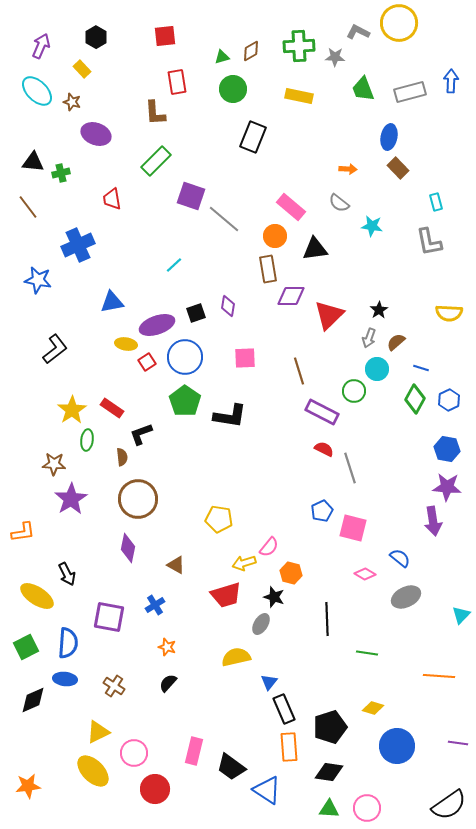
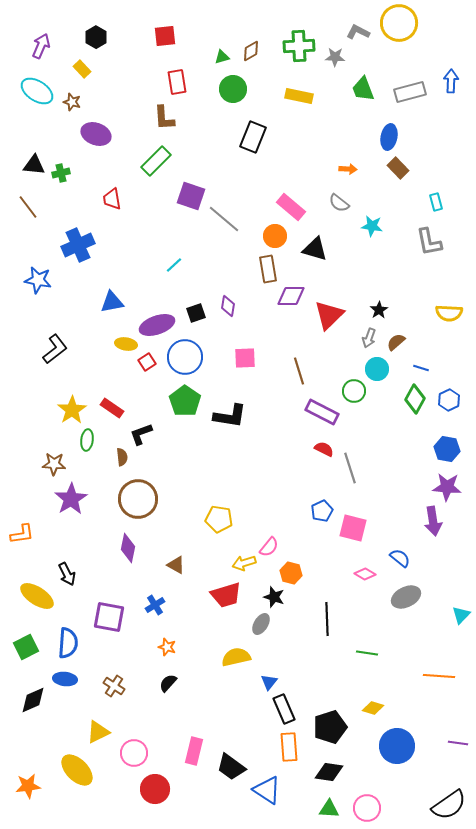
cyan ellipse at (37, 91): rotated 12 degrees counterclockwise
brown L-shape at (155, 113): moved 9 px right, 5 px down
black triangle at (33, 162): moved 1 px right, 3 px down
black triangle at (315, 249): rotated 24 degrees clockwise
orange L-shape at (23, 532): moved 1 px left, 2 px down
yellow ellipse at (93, 771): moved 16 px left, 1 px up
